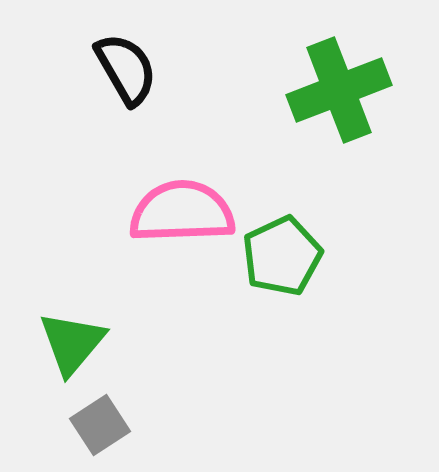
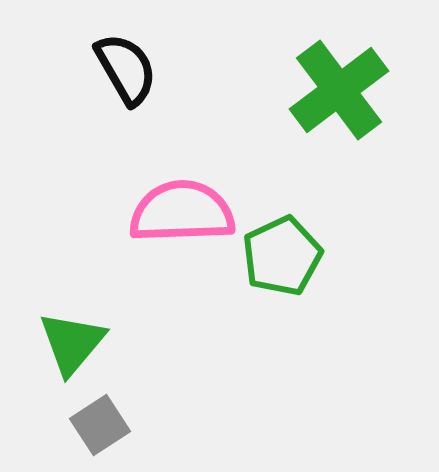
green cross: rotated 16 degrees counterclockwise
